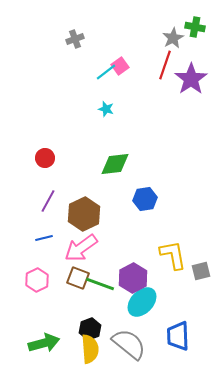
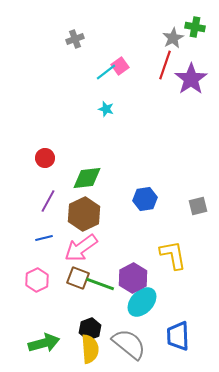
green diamond: moved 28 px left, 14 px down
gray square: moved 3 px left, 65 px up
